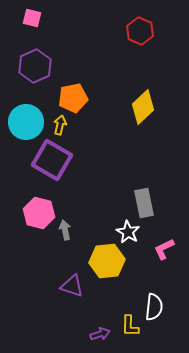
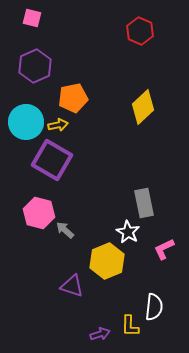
yellow arrow: moved 2 px left; rotated 66 degrees clockwise
gray arrow: rotated 36 degrees counterclockwise
yellow hexagon: rotated 16 degrees counterclockwise
